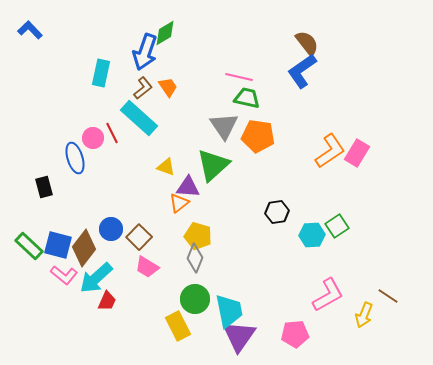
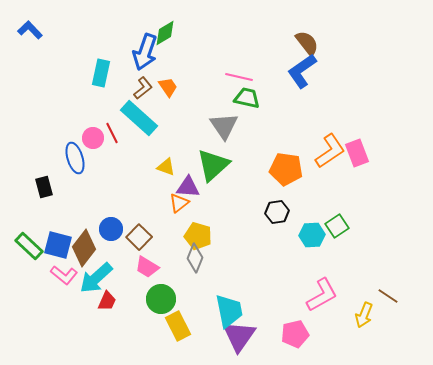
orange pentagon at (258, 136): moved 28 px right, 33 px down
pink rectangle at (357, 153): rotated 52 degrees counterclockwise
pink L-shape at (328, 295): moved 6 px left
green circle at (195, 299): moved 34 px left
pink pentagon at (295, 334): rotated 8 degrees counterclockwise
